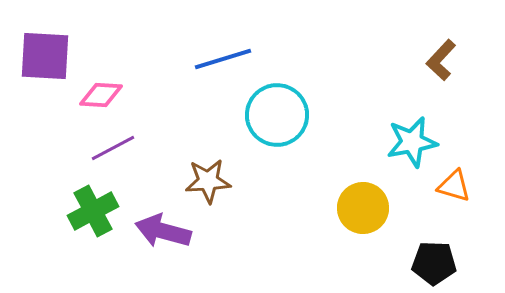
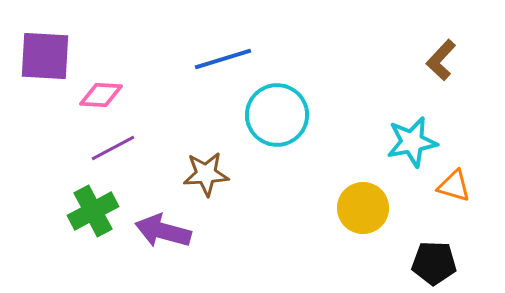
brown star: moved 2 px left, 7 px up
